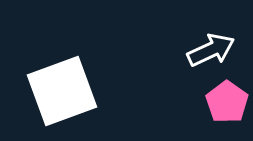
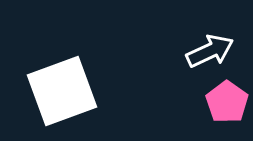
white arrow: moved 1 px left, 1 px down
